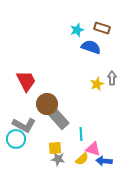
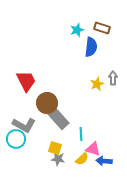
blue semicircle: rotated 78 degrees clockwise
gray arrow: moved 1 px right
brown circle: moved 1 px up
yellow square: rotated 24 degrees clockwise
